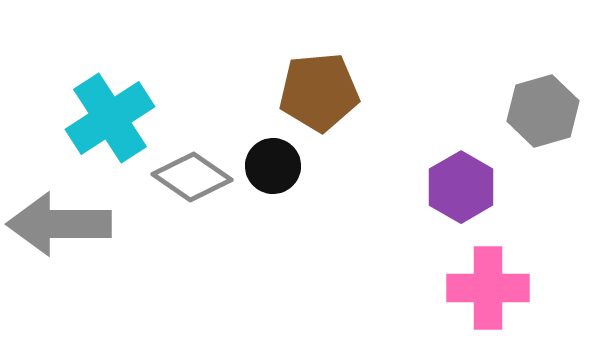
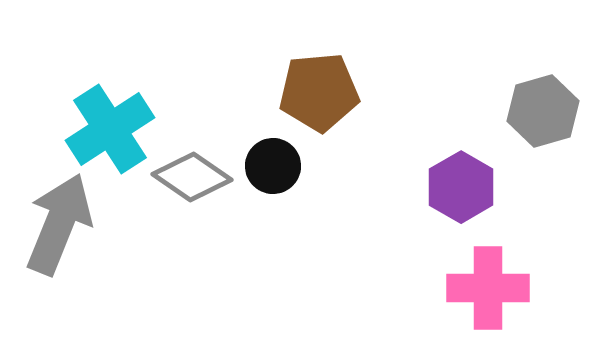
cyan cross: moved 11 px down
gray arrow: rotated 112 degrees clockwise
